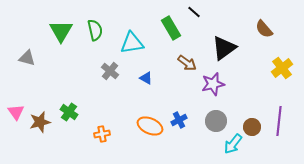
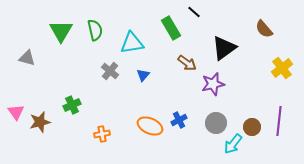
blue triangle: moved 3 px left, 3 px up; rotated 40 degrees clockwise
green cross: moved 3 px right, 7 px up; rotated 30 degrees clockwise
gray circle: moved 2 px down
